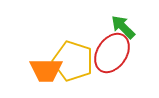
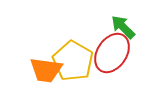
yellow pentagon: rotated 12 degrees clockwise
orange trapezoid: rotated 8 degrees clockwise
